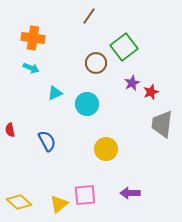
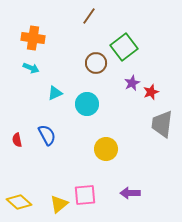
red semicircle: moved 7 px right, 10 px down
blue semicircle: moved 6 px up
